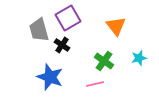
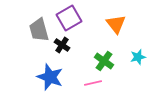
purple square: moved 1 px right
orange triangle: moved 2 px up
cyan star: moved 1 px left, 1 px up
pink line: moved 2 px left, 1 px up
